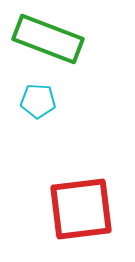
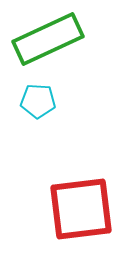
green rectangle: rotated 46 degrees counterclockwise
